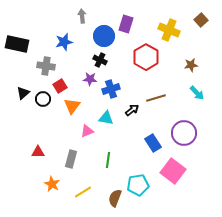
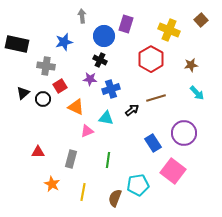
red hexagon: moved 5 px right, 2 px down
orange triangle: moved 4 px right, 1 px down; rotated 42 degrees counterclockwise
yellow line: rotated 48 degrees counterclockwise
